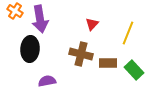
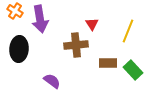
red triangle: rotated 16 degrees counterclockwise
yellow line: moved 2 px up
black ellipse: moved 11 px left
brown cross: moved 5 px left, 9 px up; rotated 20 degrees counterclockwise
green rectangle: moved 1 px left
purple semicircle: moved 5 px right; rotated 48 degrees clockwise
